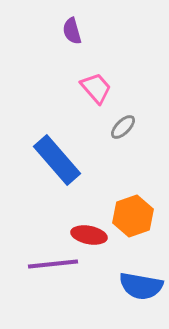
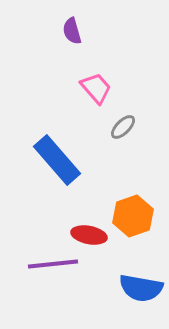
blue semicircle: moved 2 px down
